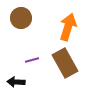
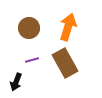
brown circle: moved 8 px right, 10 px down
black arrow: rotated 72 degrees counterclockwise
